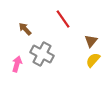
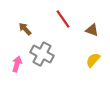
brown triangle: moved 1 px right, 11 px up; rotated 48 degrees counterclockwise
